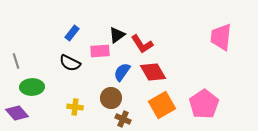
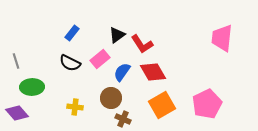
pink trapezoid: moved 1 px right, 1 px down
pink rectangle: moved 8 px down; rotated 36 degrees counterclockwise
pink pentagon: moved 3 px right; rotated 8 degrees clockwise
